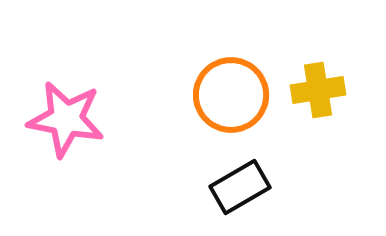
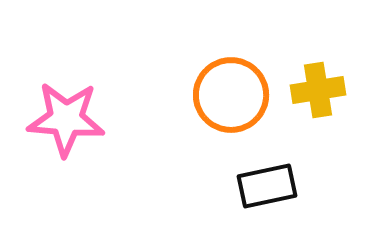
pink star: rotated 6 degrees counterclockwise
black rectangle: moved 27 px right, 1 px up; rotated 18 degrees clockwise
